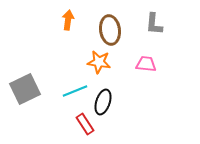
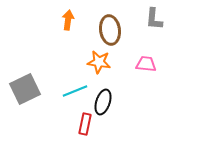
gray L-shape: moved 5 px up
red rectangle: rotated 45 degrees clockwise
